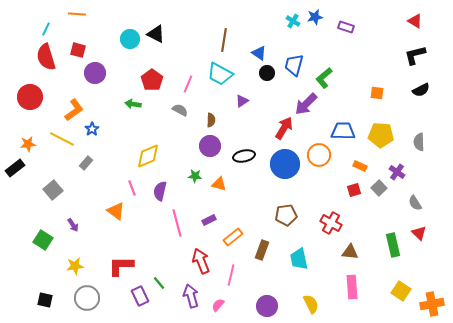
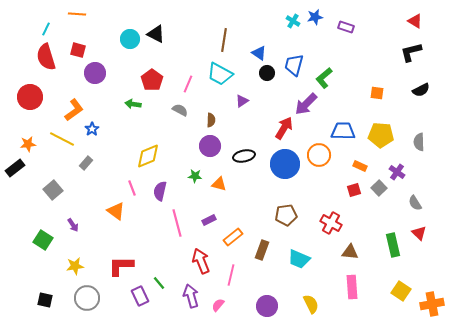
black L-shape at (415, 55): moved 4 px left, 3 px up
cyan trapezoid at (299, 259): rotated 55 degrees counterclockwise
